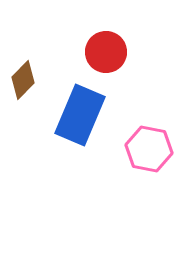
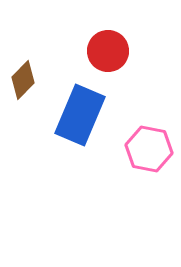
red circle: moved 2 px right, 1 px up
